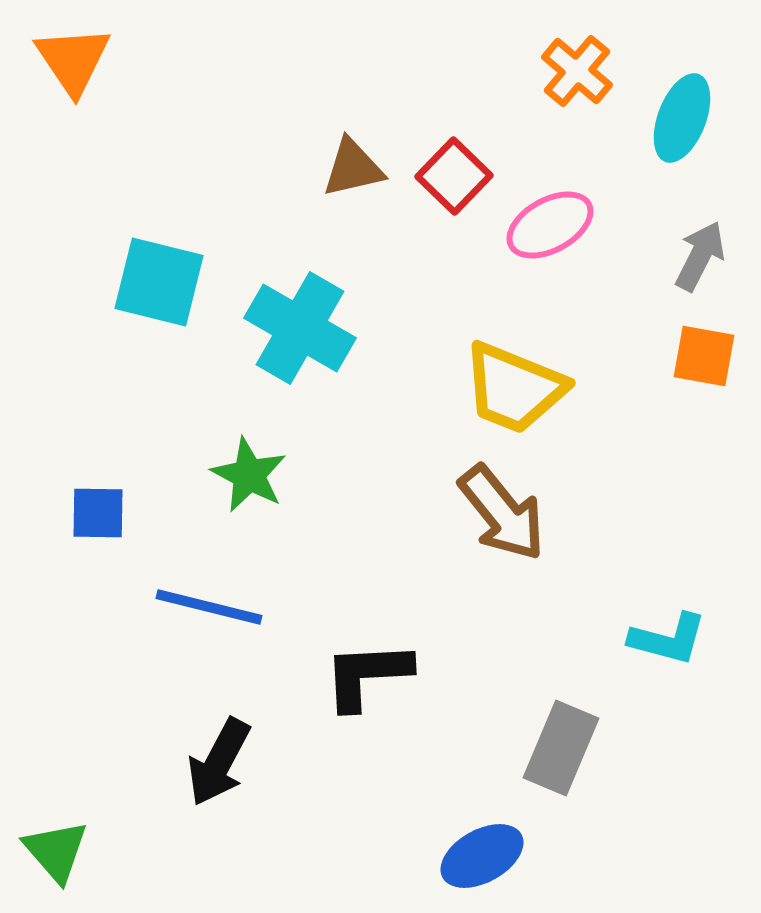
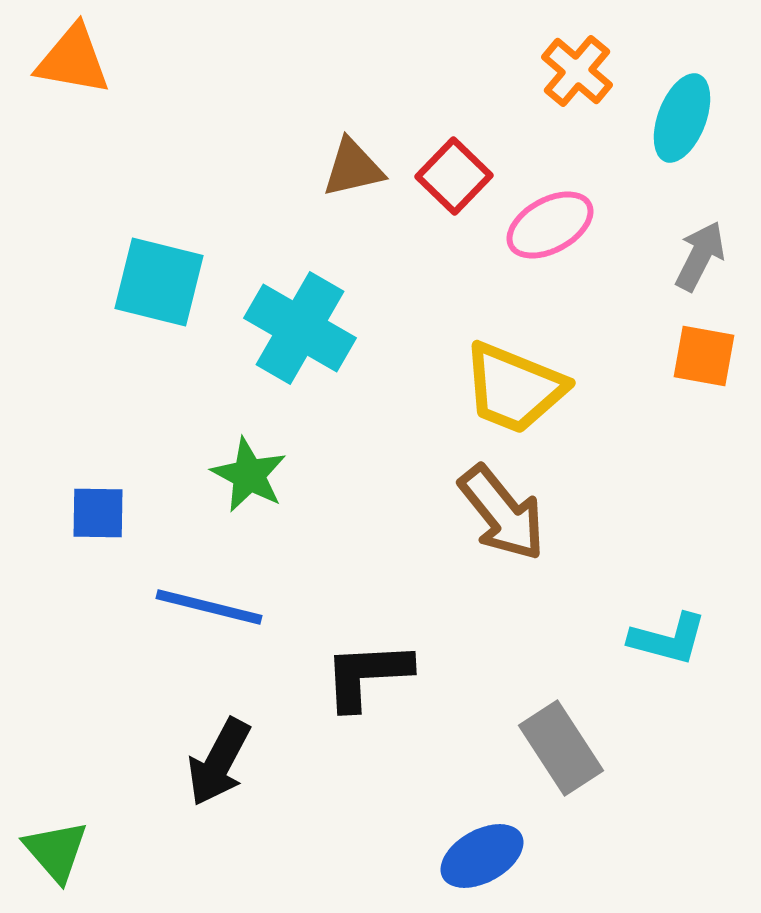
orange triangle: rotated 46 degrees counterclockwise
gray rectangle: rotated 56 degrees counterclockwise
